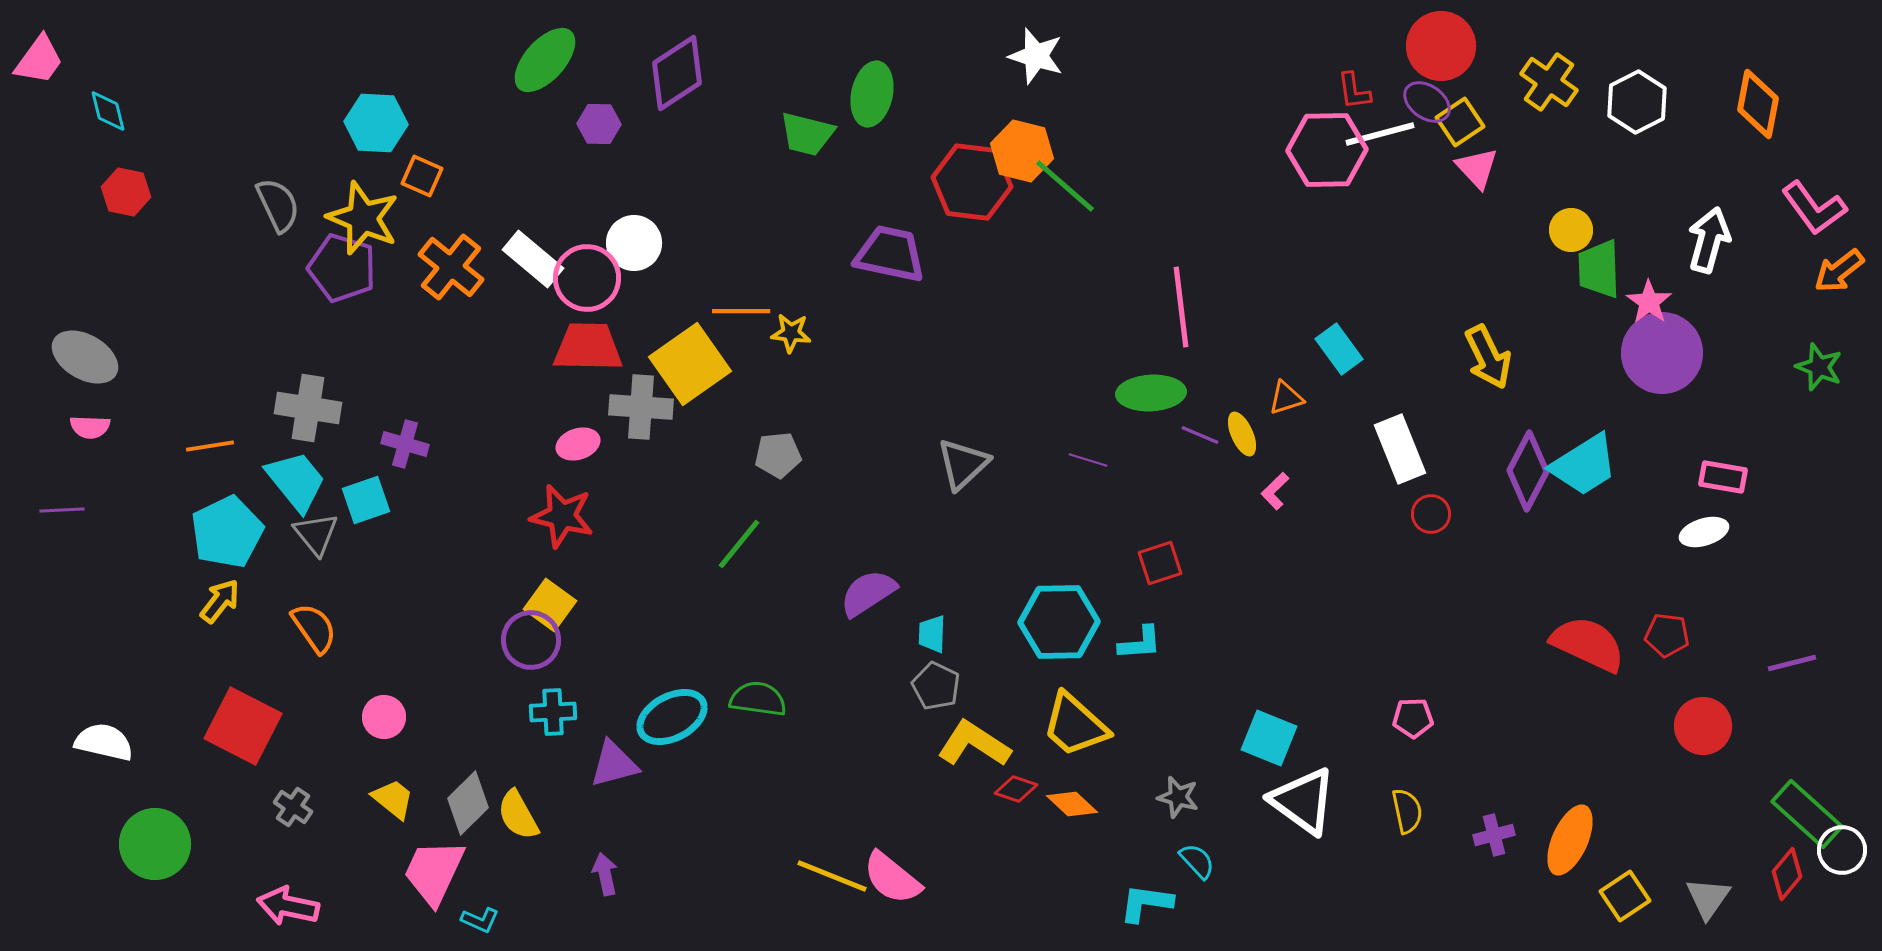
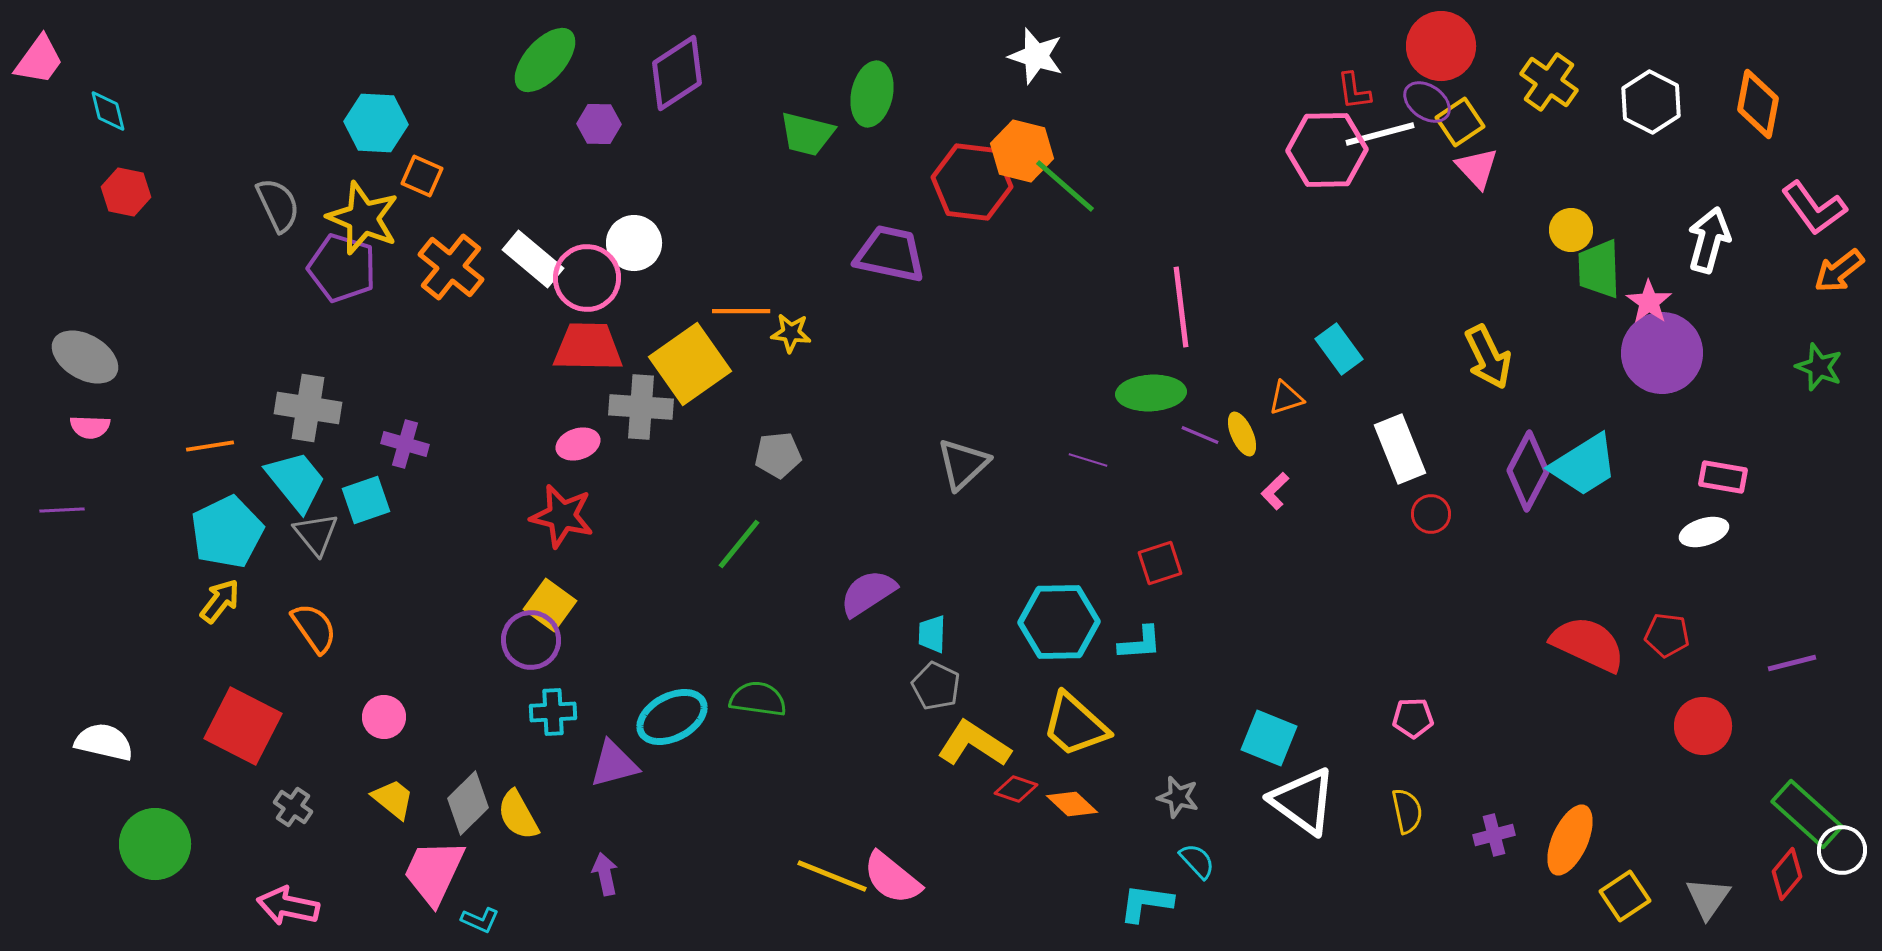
white hexagon at (1637, 102): moved 14 px right; rotated 6 degrees counterclockwise
